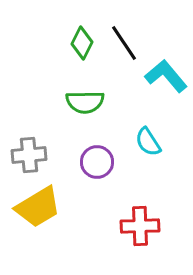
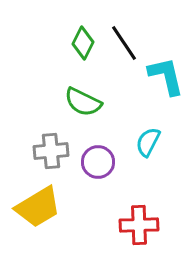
green diamond: moved 1 px right
cyan L-shape: rotated 27 degrees clockwise
green semicircle: moved 2 px left; rotated 27 degrees clockwise
cyan semicircle: rotated 60 degrees clockwise
gray cross: moved 22 px right, 4 px up
purple circle: moved 1 px right
red cross: moved 1 px left, 1 px up
